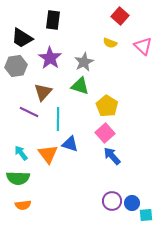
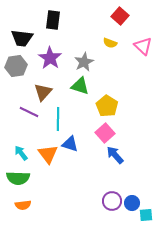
black trapezoid: rotated 25 degrees counterclockwise
blue arrow: moved 3 px right, 1 px up
